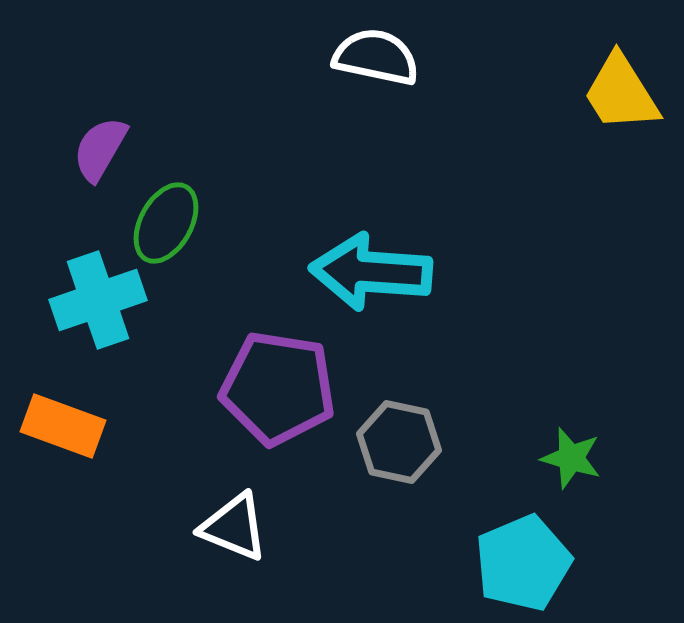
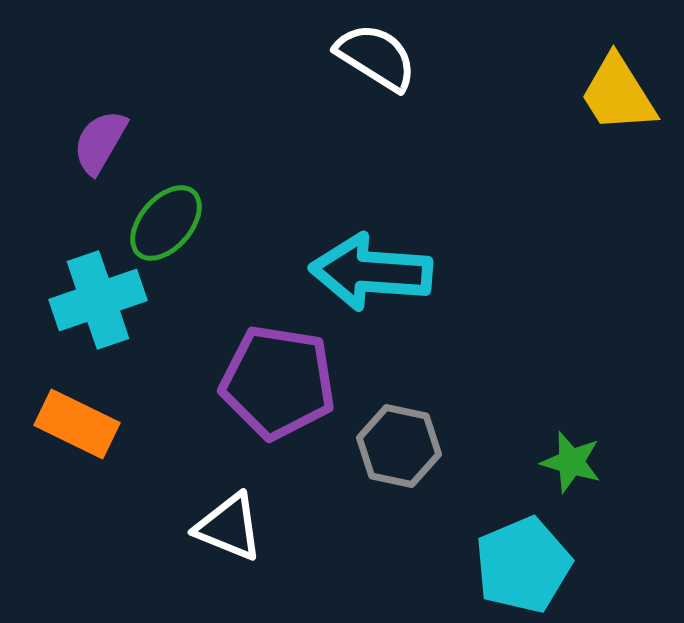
white semicircle: rotated 20 degrees clockwise
yellow trapezoid: moved 3 px left, 1 px down
purple semicircle: moved 7 px up
green ellipse: rotated 12 degrees clockwise
purple pentagon: moved 6 px up
orange rectangle: moved 14 px right, 2 px up; rotated 6 degrees clockwise
gray hexagon: moved 4 px down
green star: moved 4 px down
white triangle: moved 5 px left
cyan pentagon: moved 2 px down
